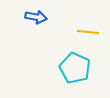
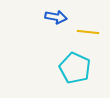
blue arrow: moved 20 px right
